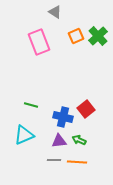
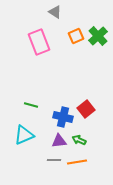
orange line: rotated 12 degrees counterclockwise
